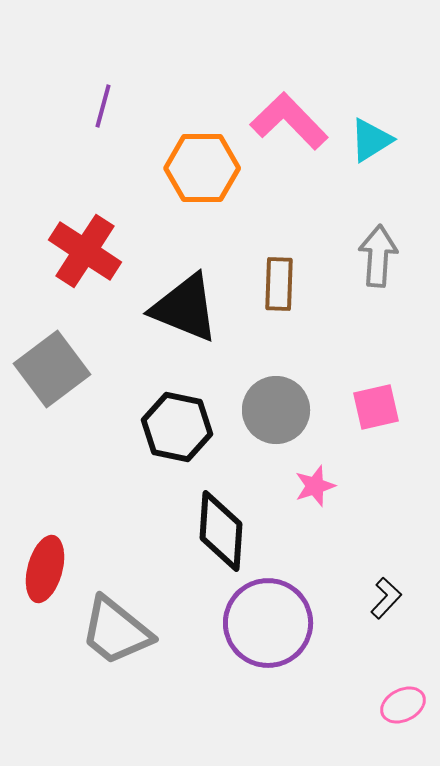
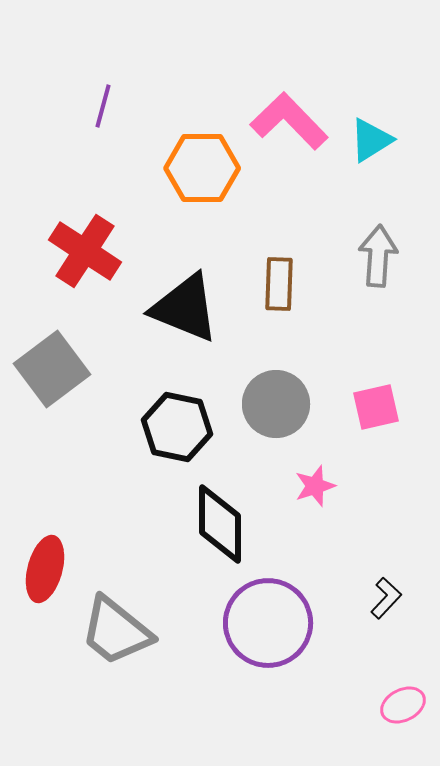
gray circle: moved 6 px up
black diamond: moved 1 px left, 7 px up; rotated 4 degrees counterclockwise
